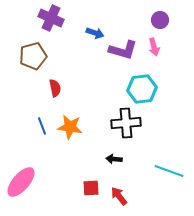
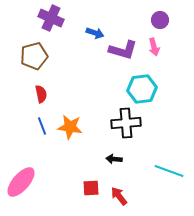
brown pentagon: moved 1 px right
red semicircle: moved 14 px left, 6 px down
